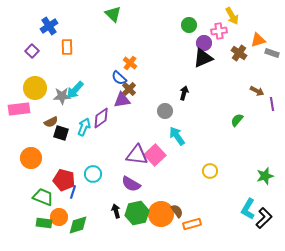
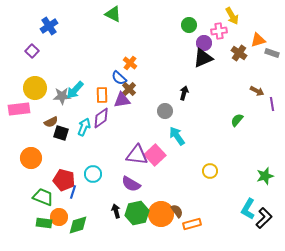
green triangle at (113, 14): rotated 18 degrees counterclockwise
orange rectangle at (67, 47): moved 35 px right, 48 px down
